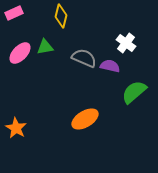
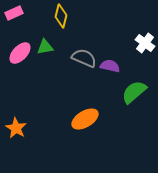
white cross: moved 19 px right
